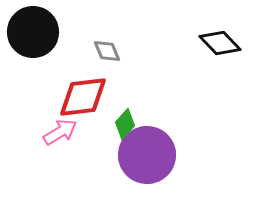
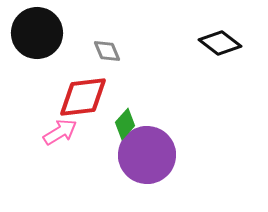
black circle: moved 4 px right, 1 px down
black diamond: rotated 9 degrees counterclockwise
